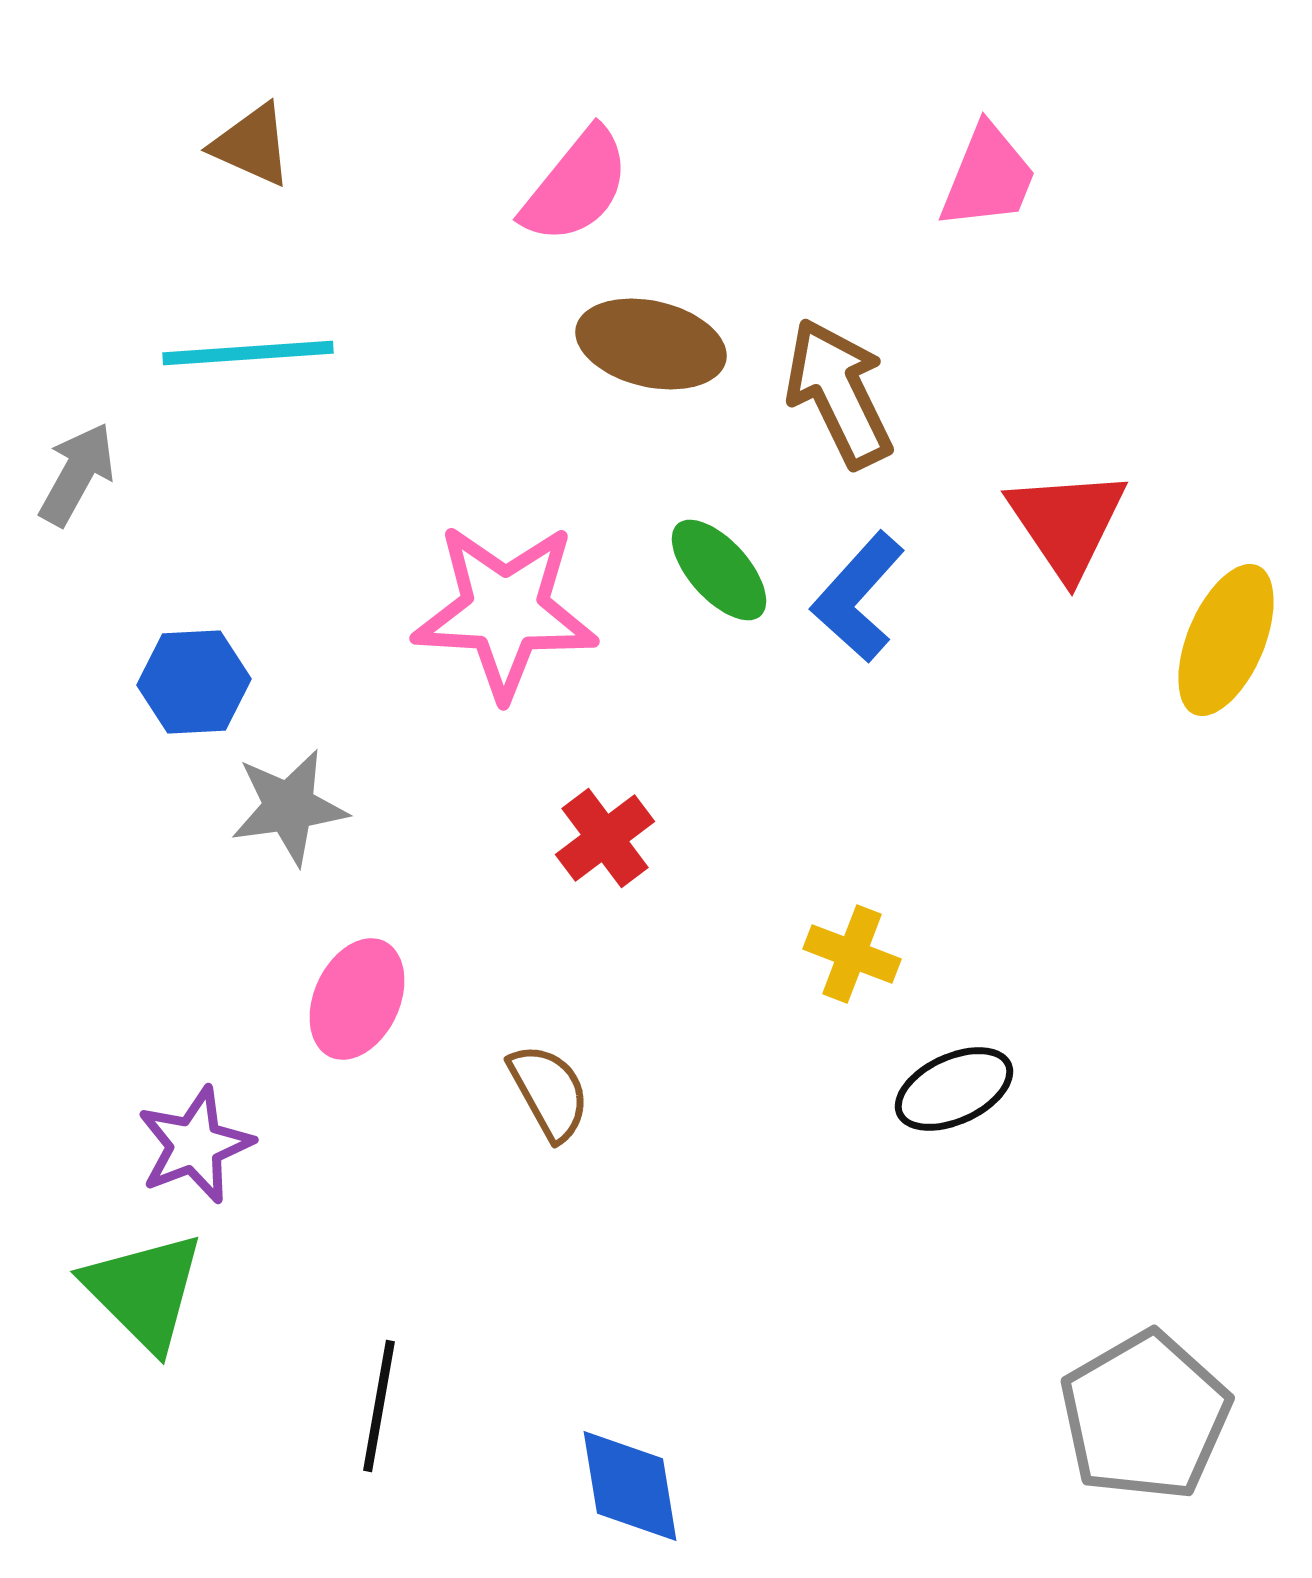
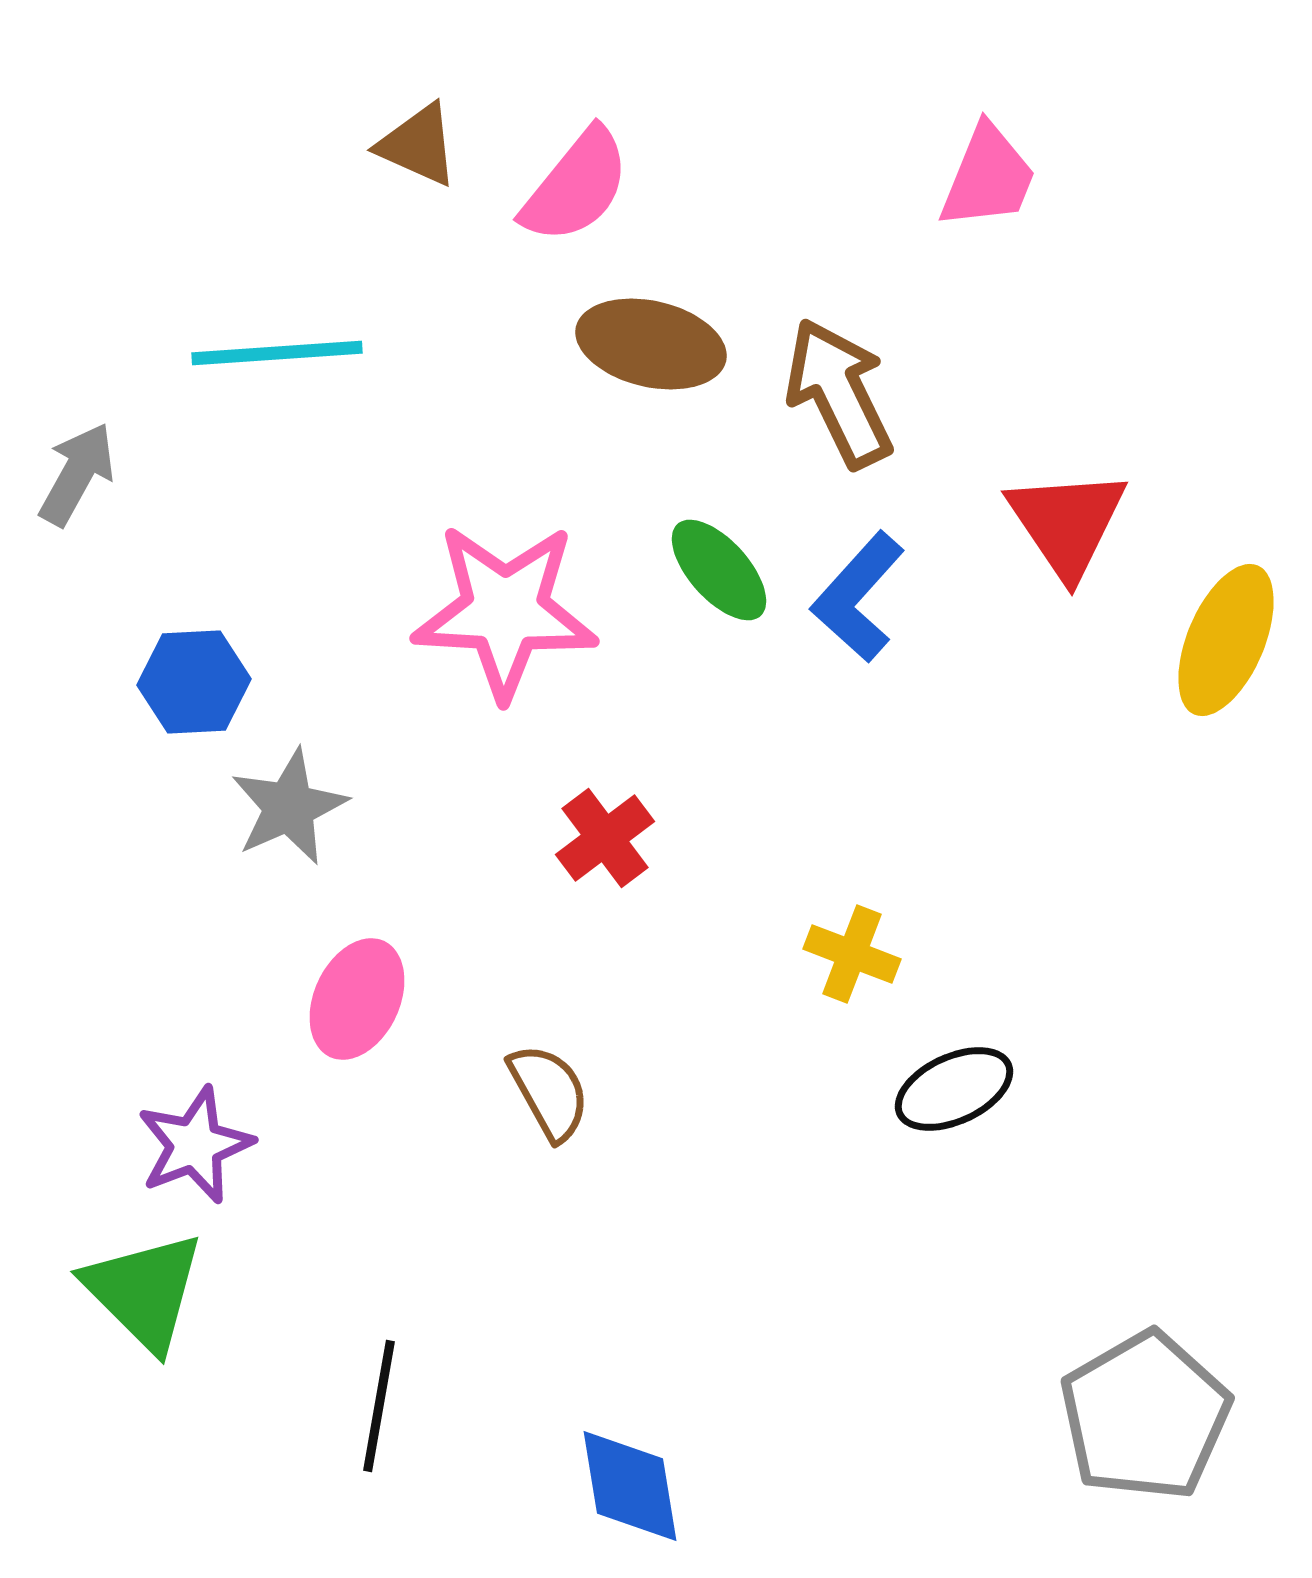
brown triangle: moved 166 px right
cyan line: moved 29 px right
gray star: rotated 16 degrees counterclockwise
